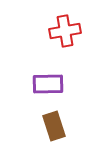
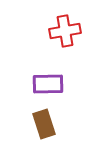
brown rectangle: moved 10 px left, 2 px up
